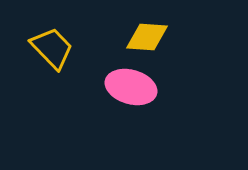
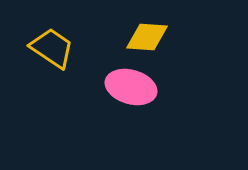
yellow trapezoid: rotated 12 degrees counterclockwise
